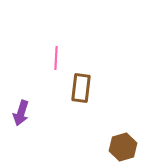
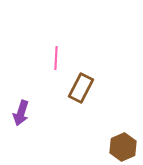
brown rectangle: rotated 20 degrees clockwise
brown hexagon: rotated 8 degrees counterclockwise
